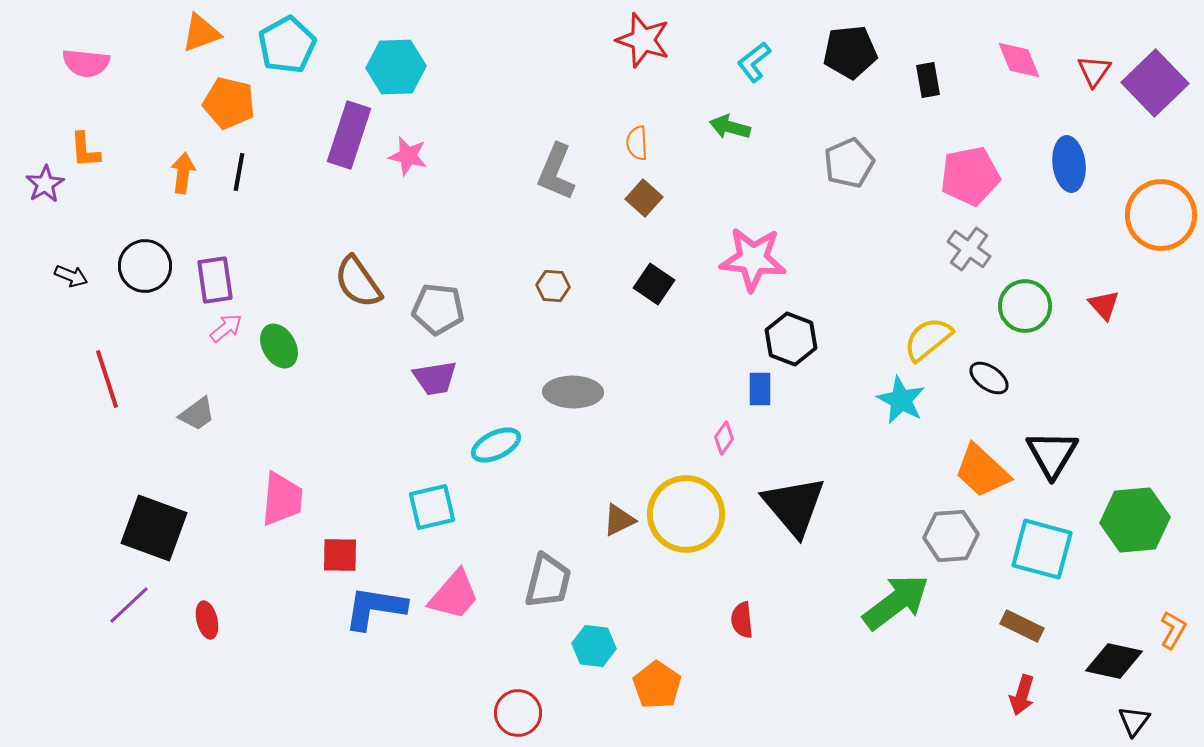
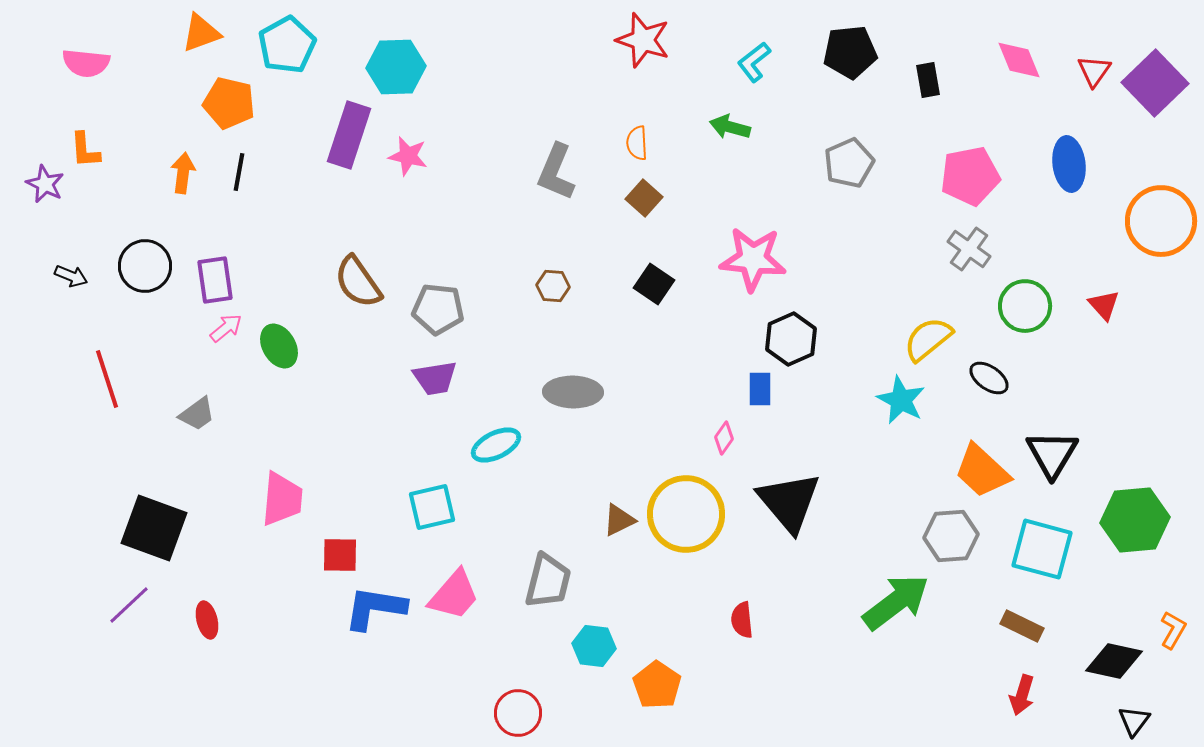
purple star at (45, 184): rotated 15 degrees counterclockwise
orange circle at (1161, 215): moved 6 px down
black hexagon at (791, 339): rotated 15 degrees clockwise
black triangle at (794, 506): moved 5 px left, 4 px up
